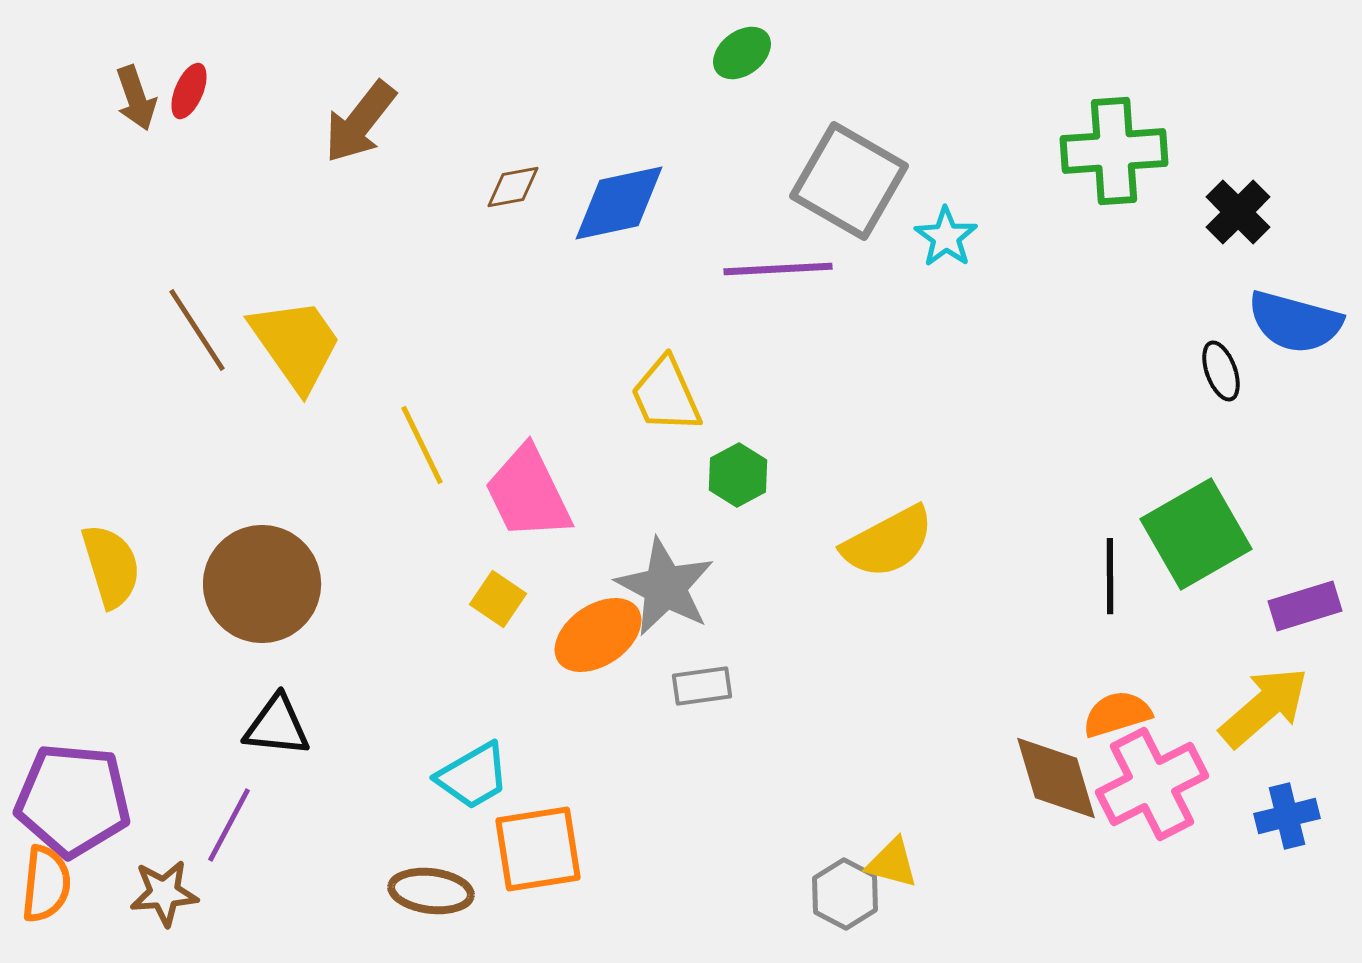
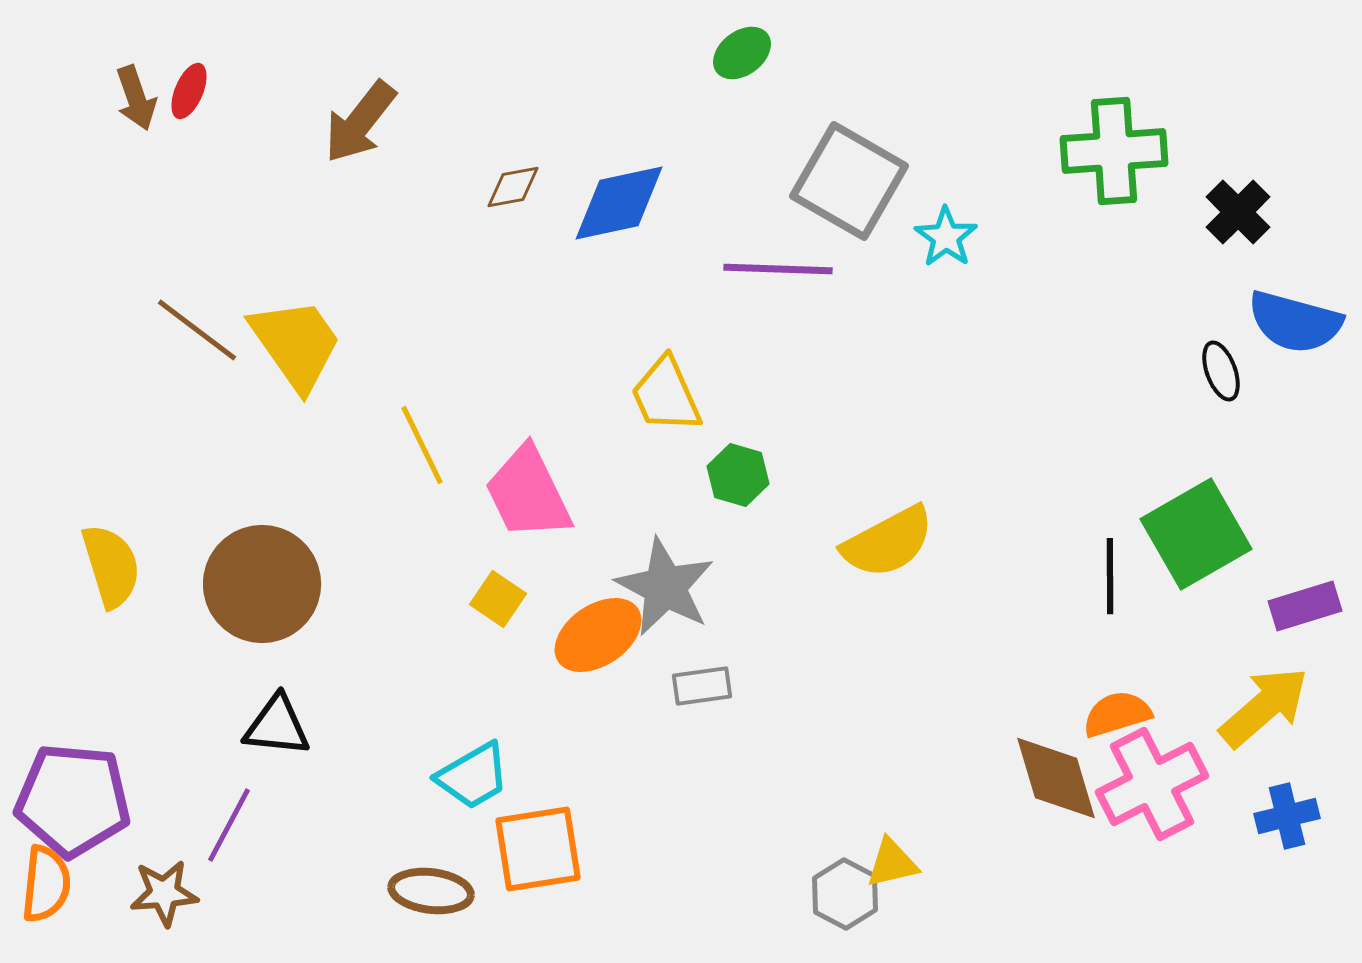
purple line at (778, 269): rotated 5 degrees clockwise
brown line at (197, 330): rotated 20 degrees counterclockwise
green hexagon at (738, 475): rotated 16 degrees counterclockwise
yellow triangle at (892, 863): rotated 28 degrees counterclockwise
